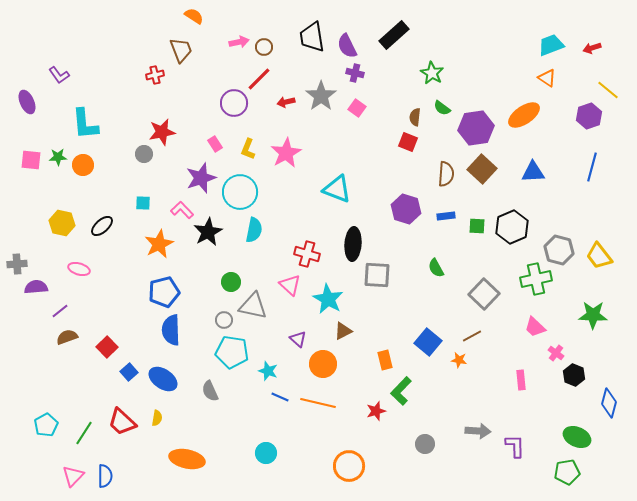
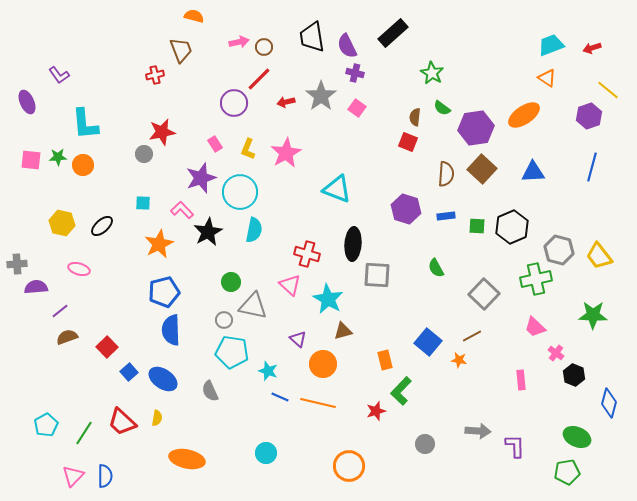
orange semicircle at (194, 16): rotated 18 degrees counterclockwise
black rectangle at (394, 35): moved 1 px left, 2 px up
brown triangle at (343, 331): rotated 12 degrees clockwise
